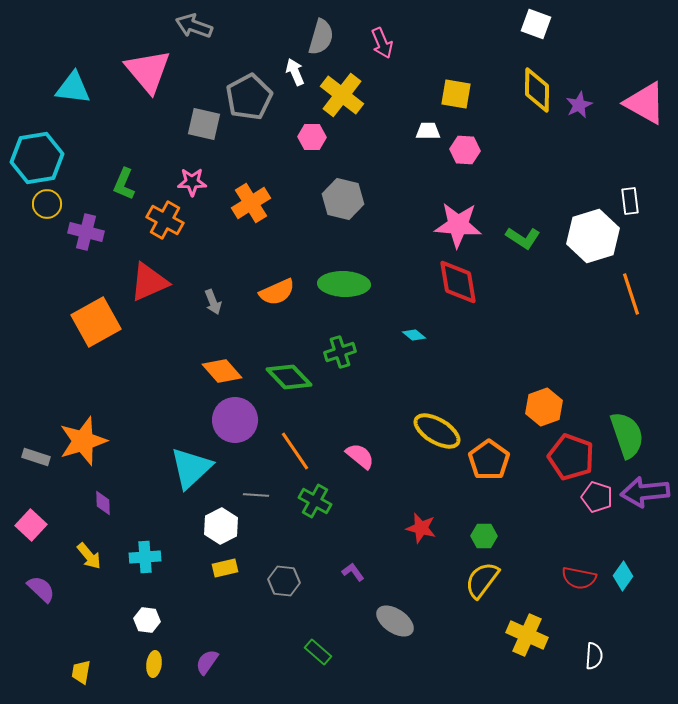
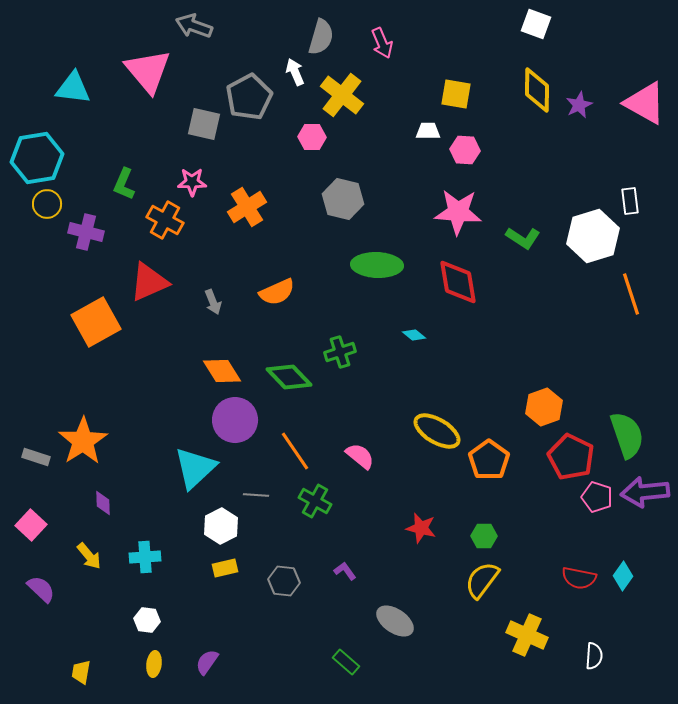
orange cross at (251, 203): moved 4 px left, 4 px down
pink star at (458, 225): moved 13 px up
green ellipse at (344, 284): moved 33 px right, 19 px up
orange diamond at (222, 371): rotated 9 degrees clockwise
orange star at (83, 441): rotated 15 degrees counterclockwise
red pentagon at (571, 457): rotated 6 degrees clockwise
cyan triangle at (191, 468): moved 4 px right
purple L-shape at (353, 572): moved 8 px left, 1 px up
green rectangle at (318, 652): moved 28 px right, 10 px down
